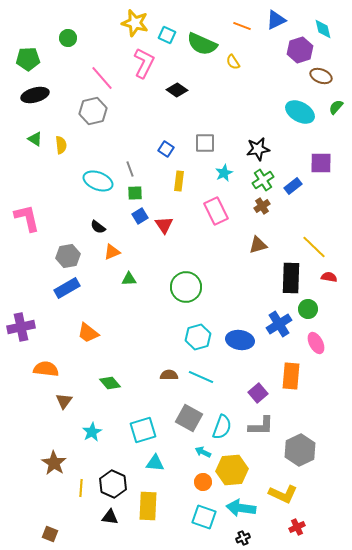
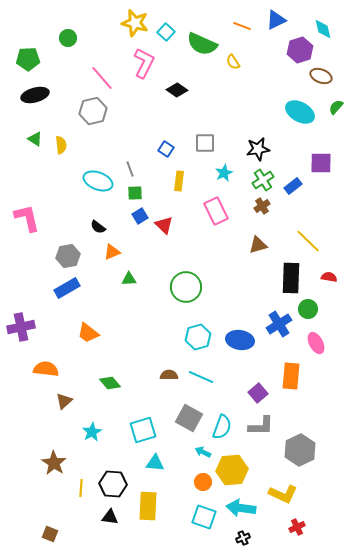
cyan square at (167, 35): moved 1 px left, 3 px up; rotated 18 degrees clockwise
red triangle at (164, 225): rotated 12 degrees counterclockwise
yellow line at (314, 247): moved 6 px left, 6 px up
brown triangle at (64, 401): rotated 12 degrees clockwise
black hexagon at (113, 484): rotated 20 degrees counterclockwise
